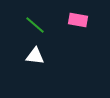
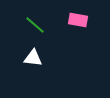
white triangle: moved 2 px left, 2 px down
